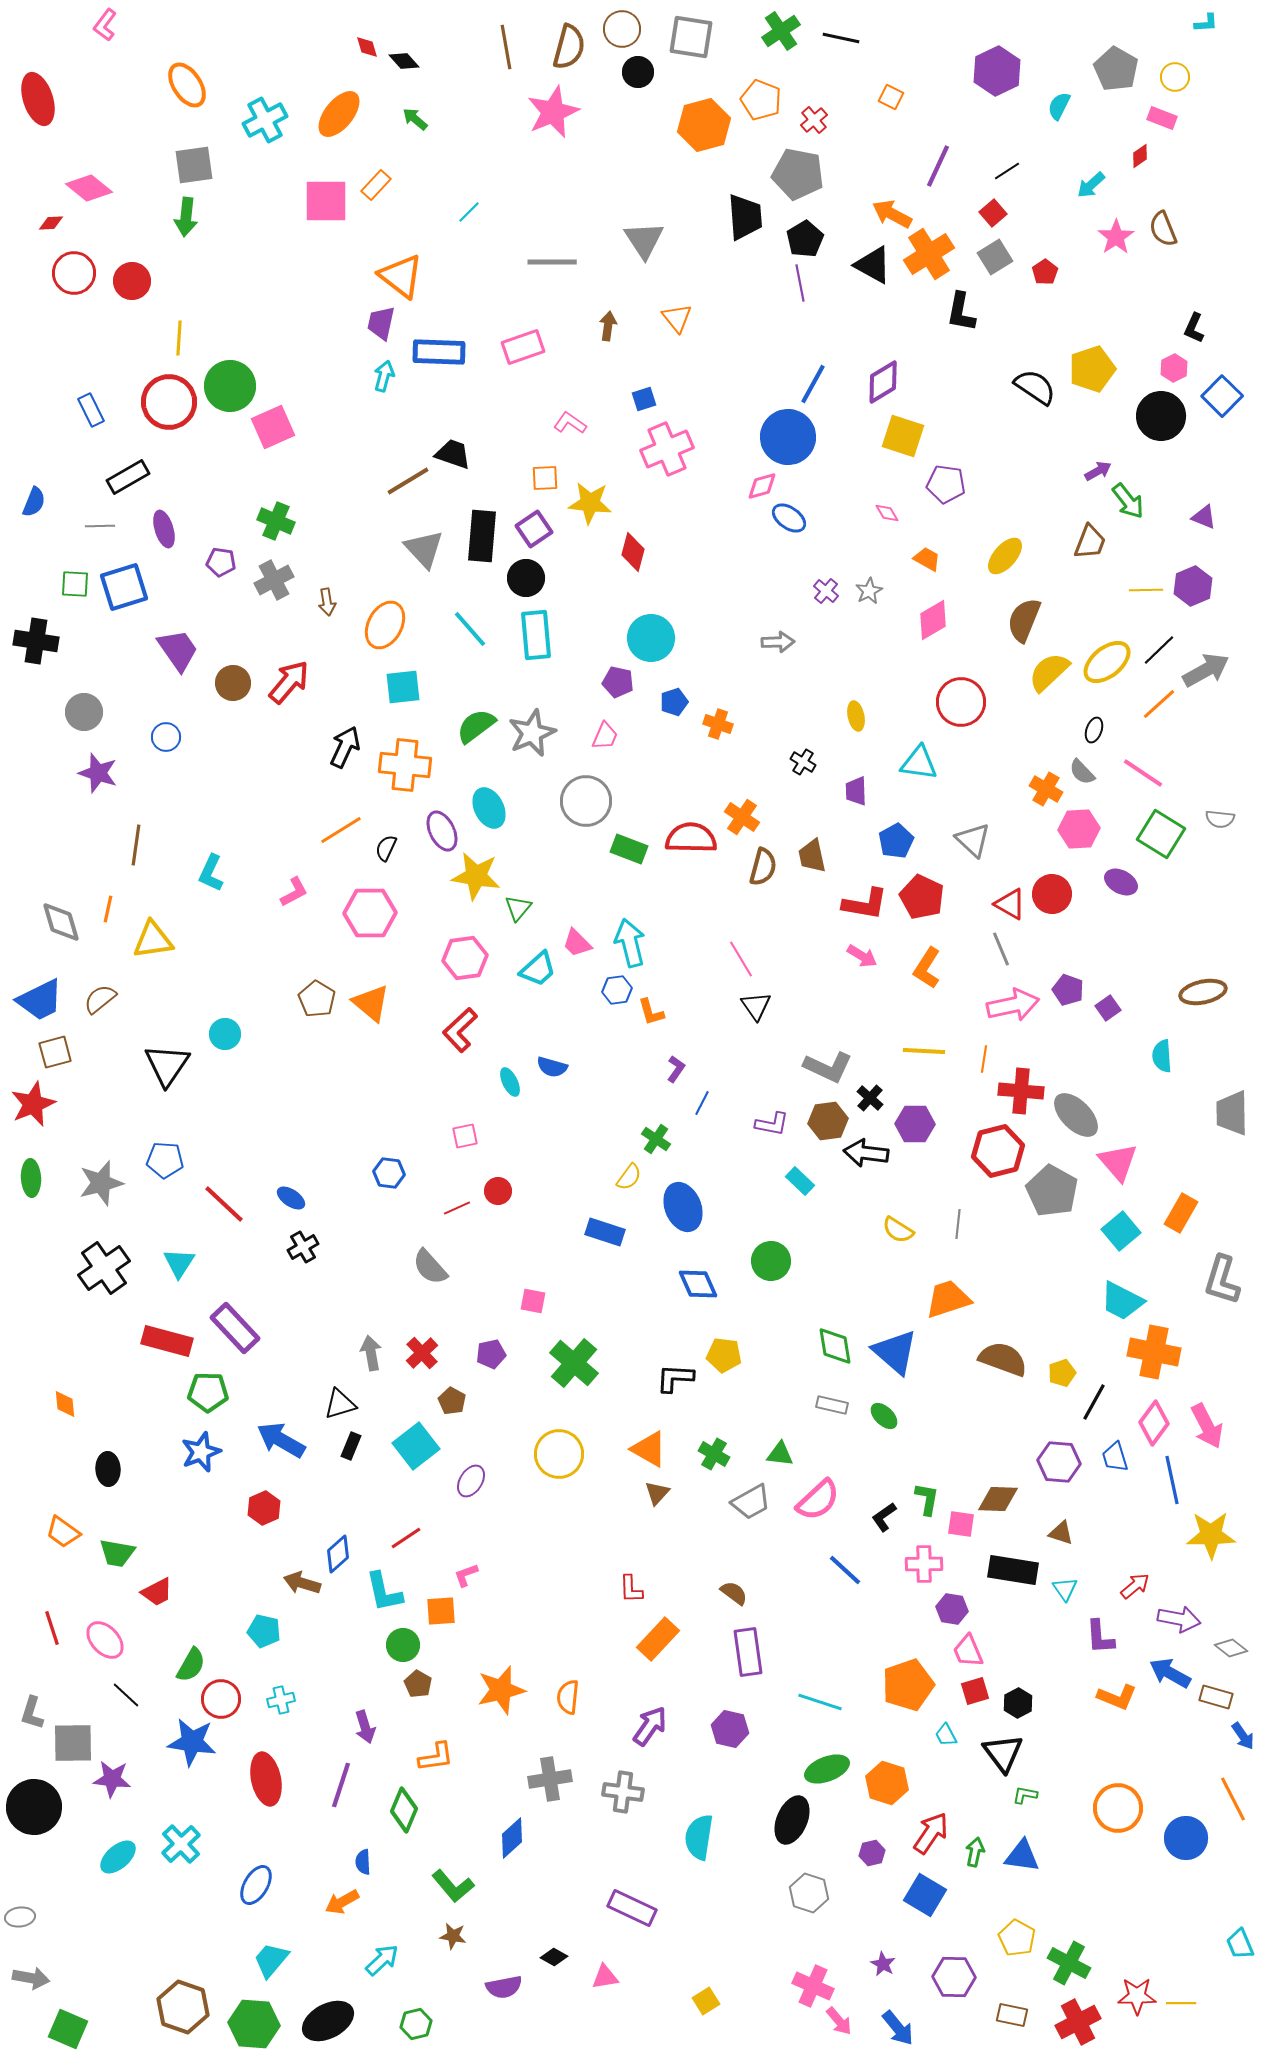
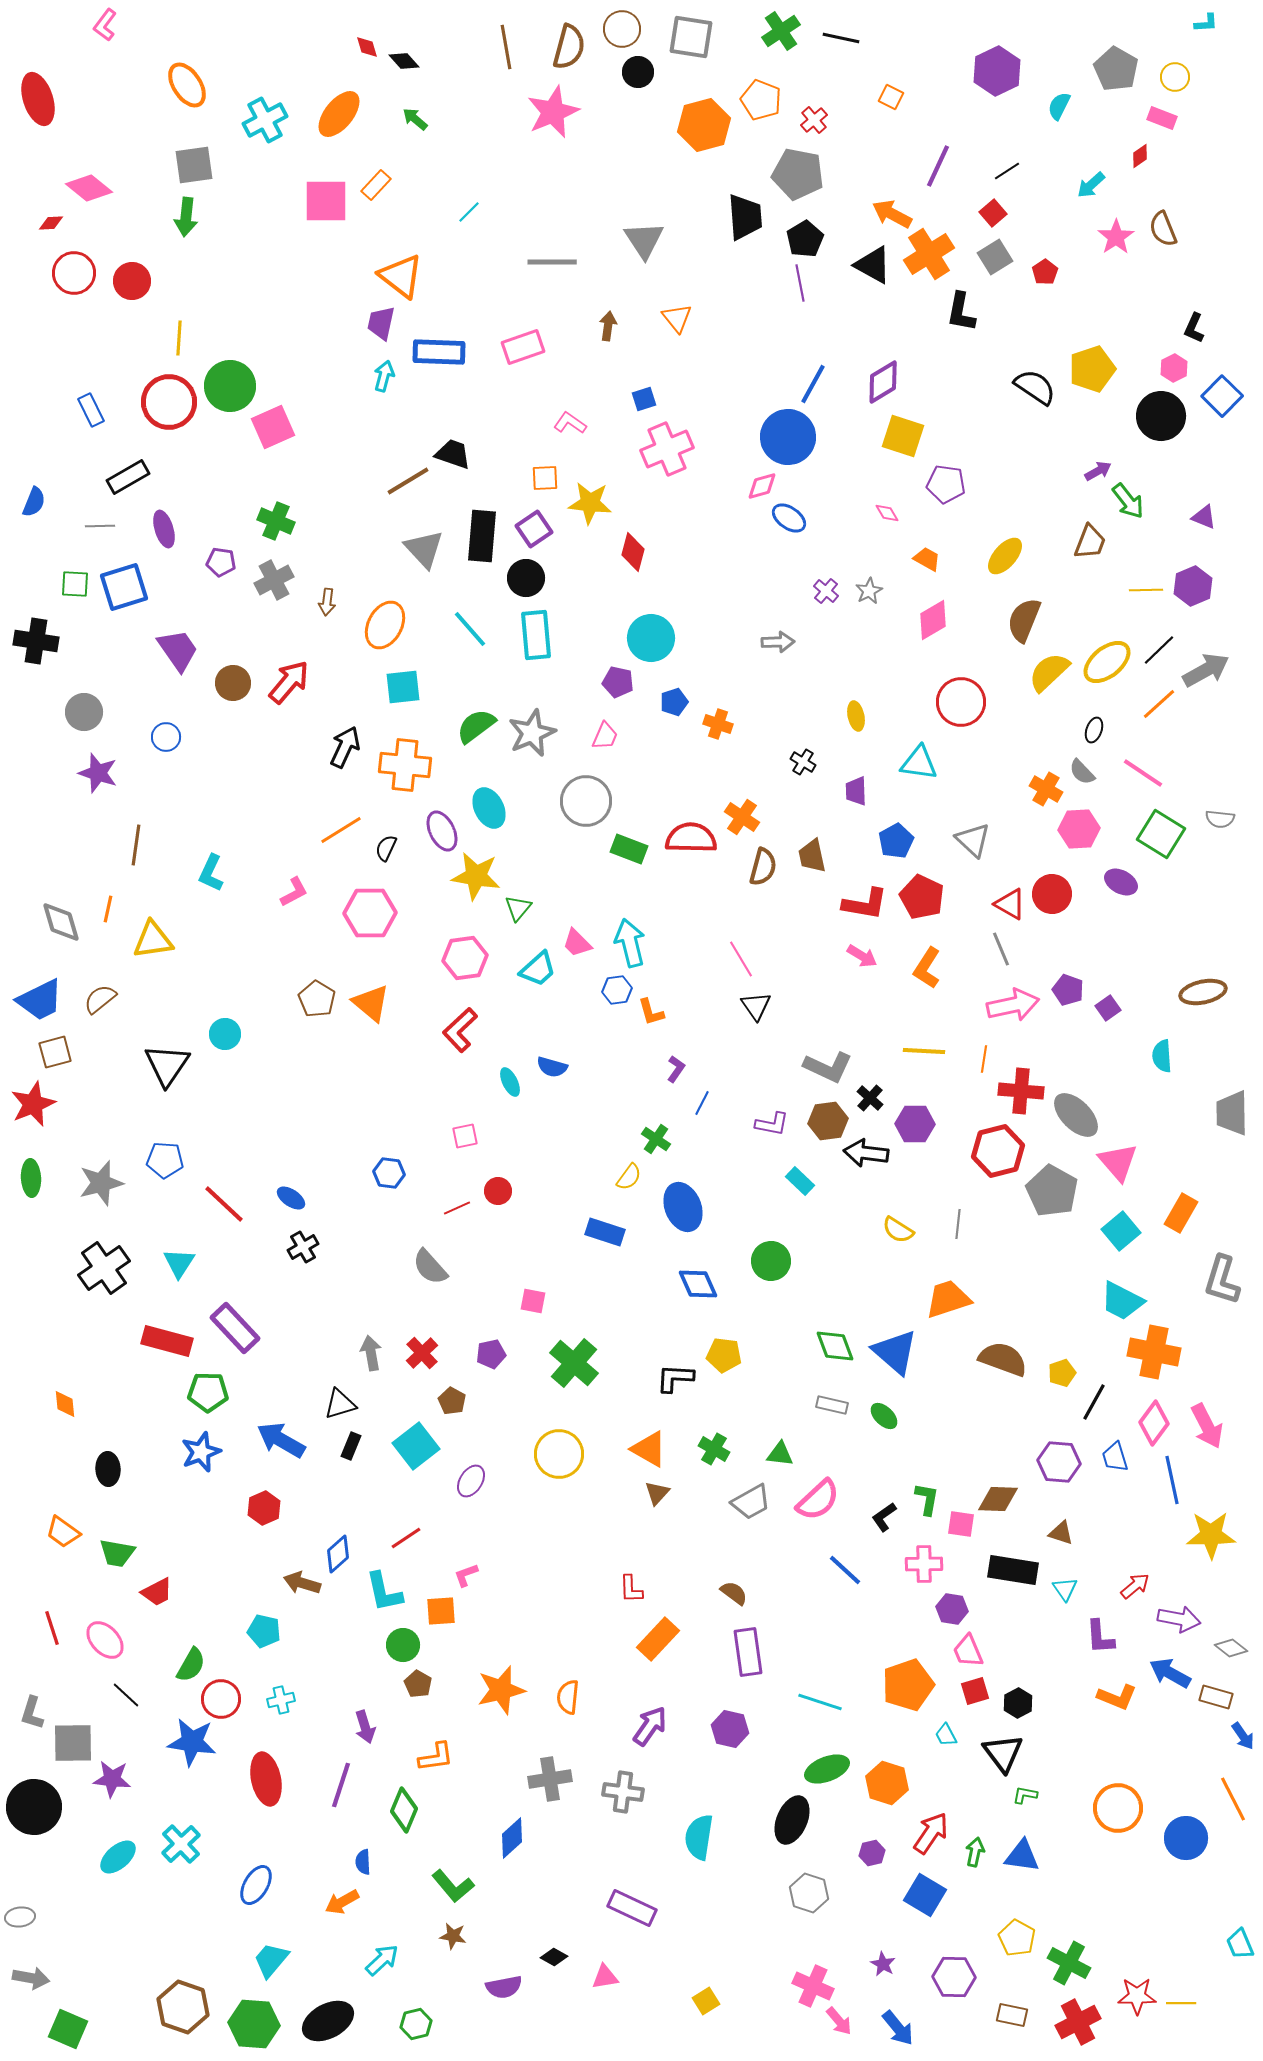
brown arrow at (327, 602): rotated 16 degrees clockwise
green diamond at (835, 1346): rotated 12 degrees counterclockwise
green cross at (714, 1454): moved 5 px up
